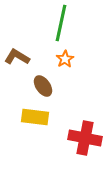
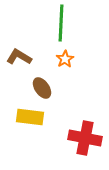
green line: rotated 9 degrees counterclockwise
brown L-shape: moved 2 px right
brown ellipse: moved 1 px left, 2 px down
yellow rectangle: moved 5 px left
